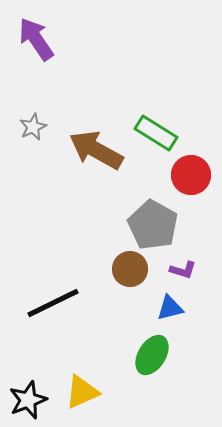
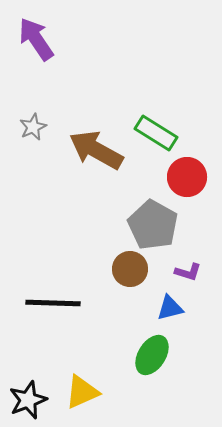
red circle: moved 4 px left, 2 px down
purple L-shape: moved 5 px right, 2 px down
black line: rotated 28 degrees clockwise
